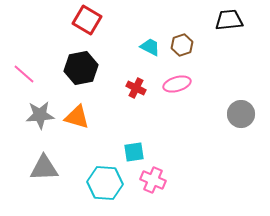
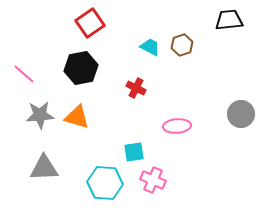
red square: moved 3 px right, 3 px down; rotated 24 degrees clockwise
pink ellipse: moved 42 px down; rotated 12 degrees clockwise
